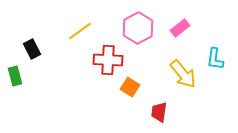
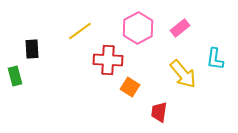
black rectangle: rotated 24 degrees clockwise
